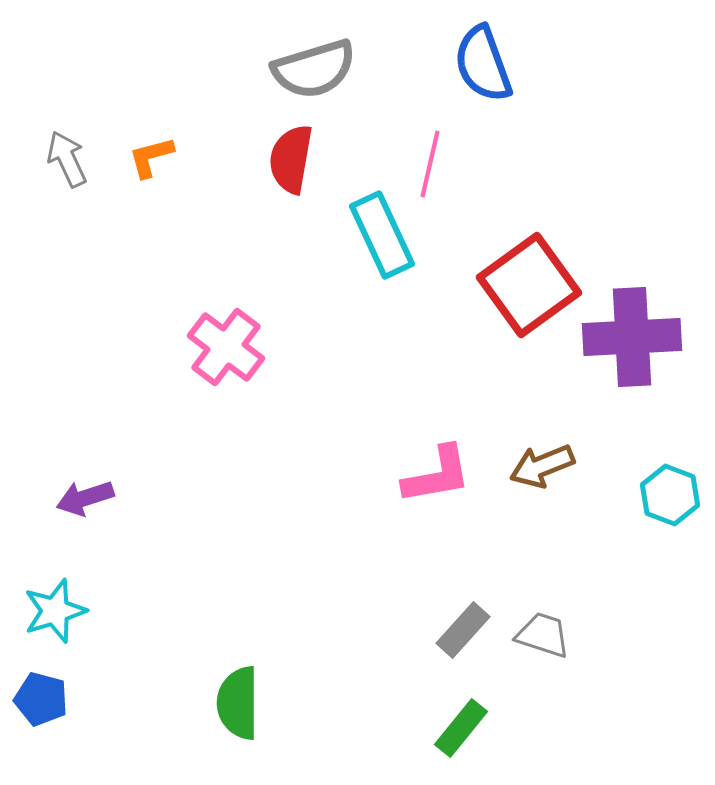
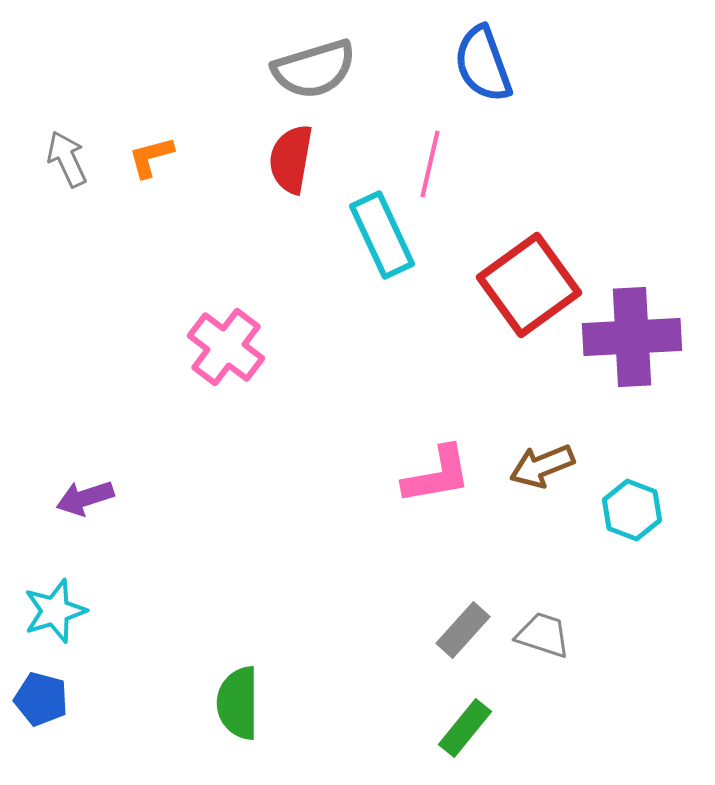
cyan hexagon: moved 38 px left, 15 px down
green rectangle: moved 4 px right
